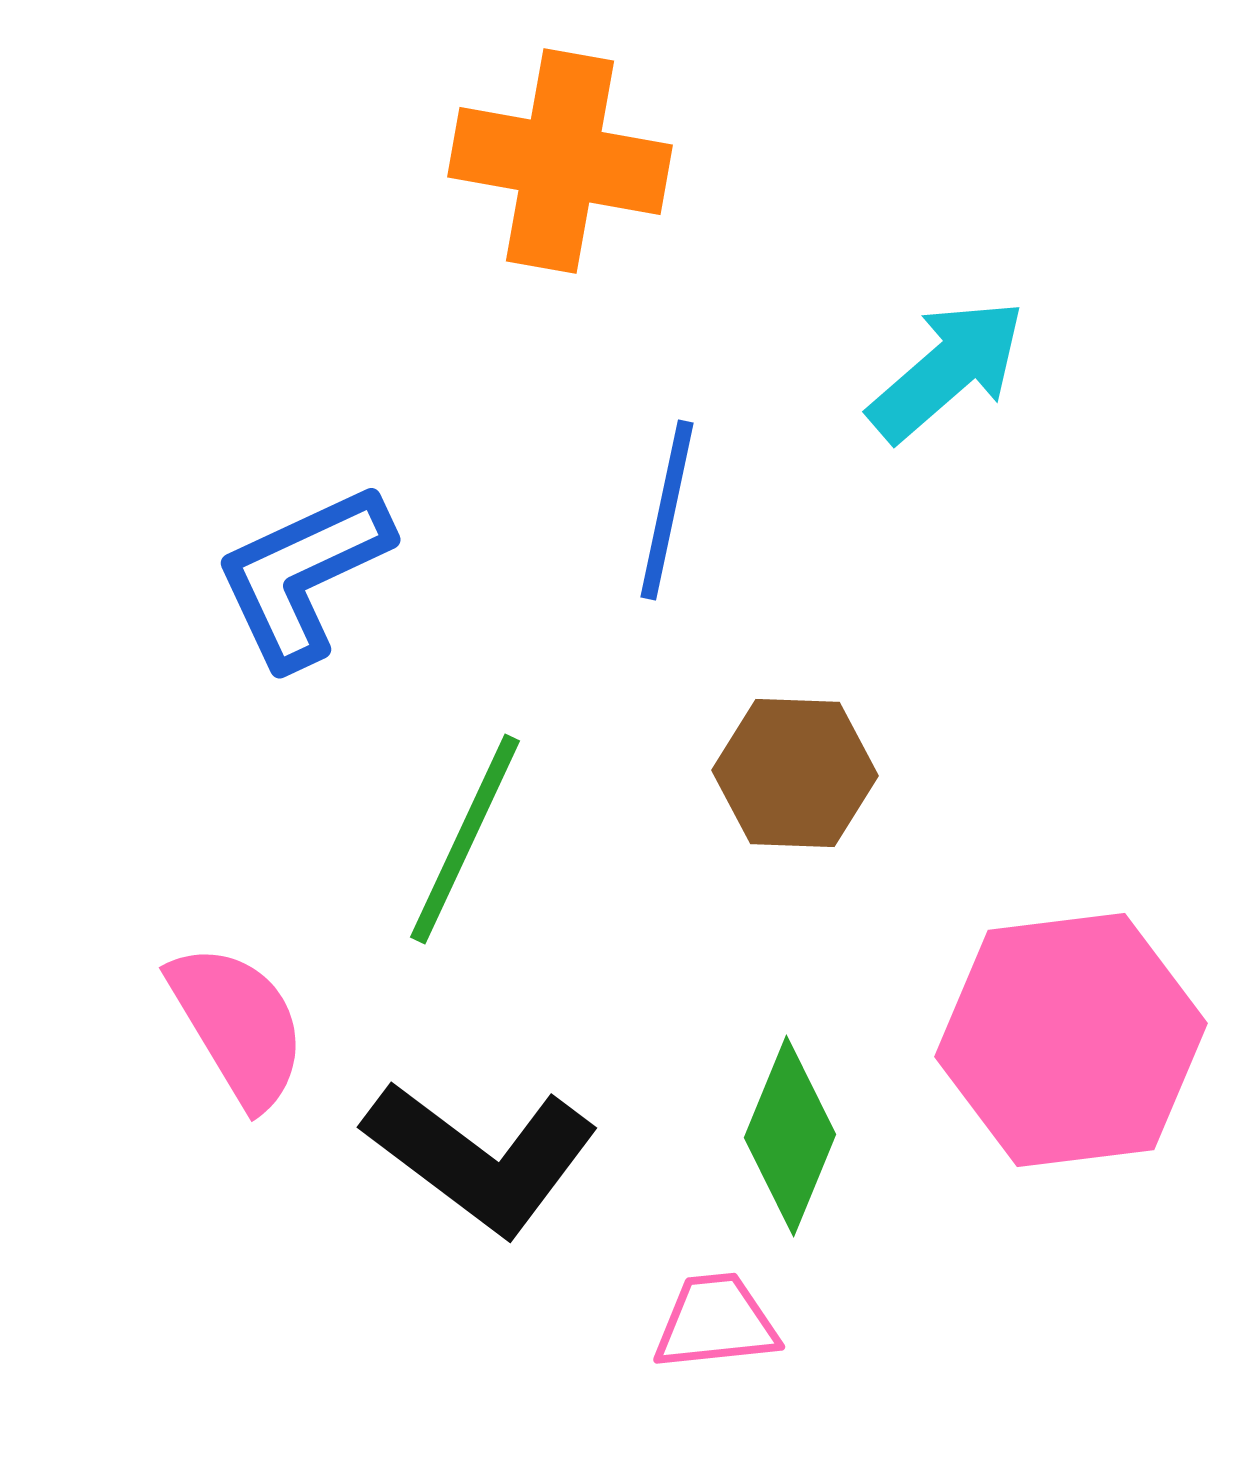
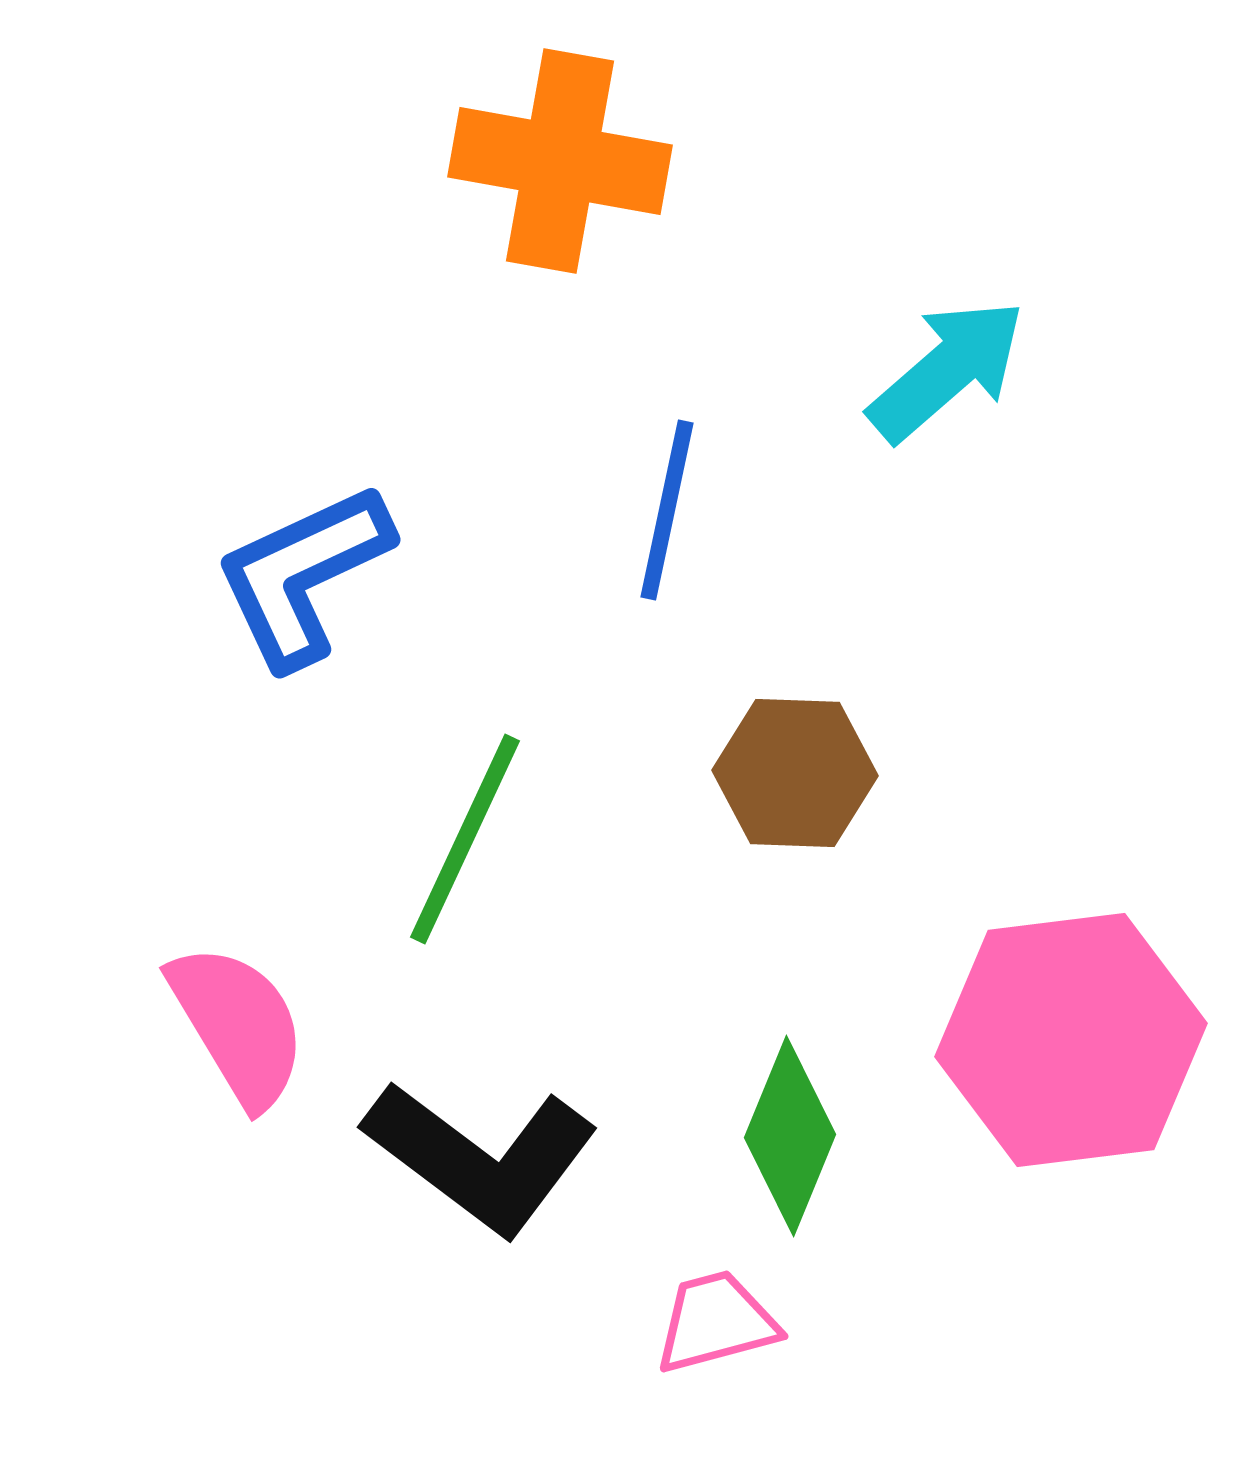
pink trapezoid: rotated 9 degrees counterclockwise
